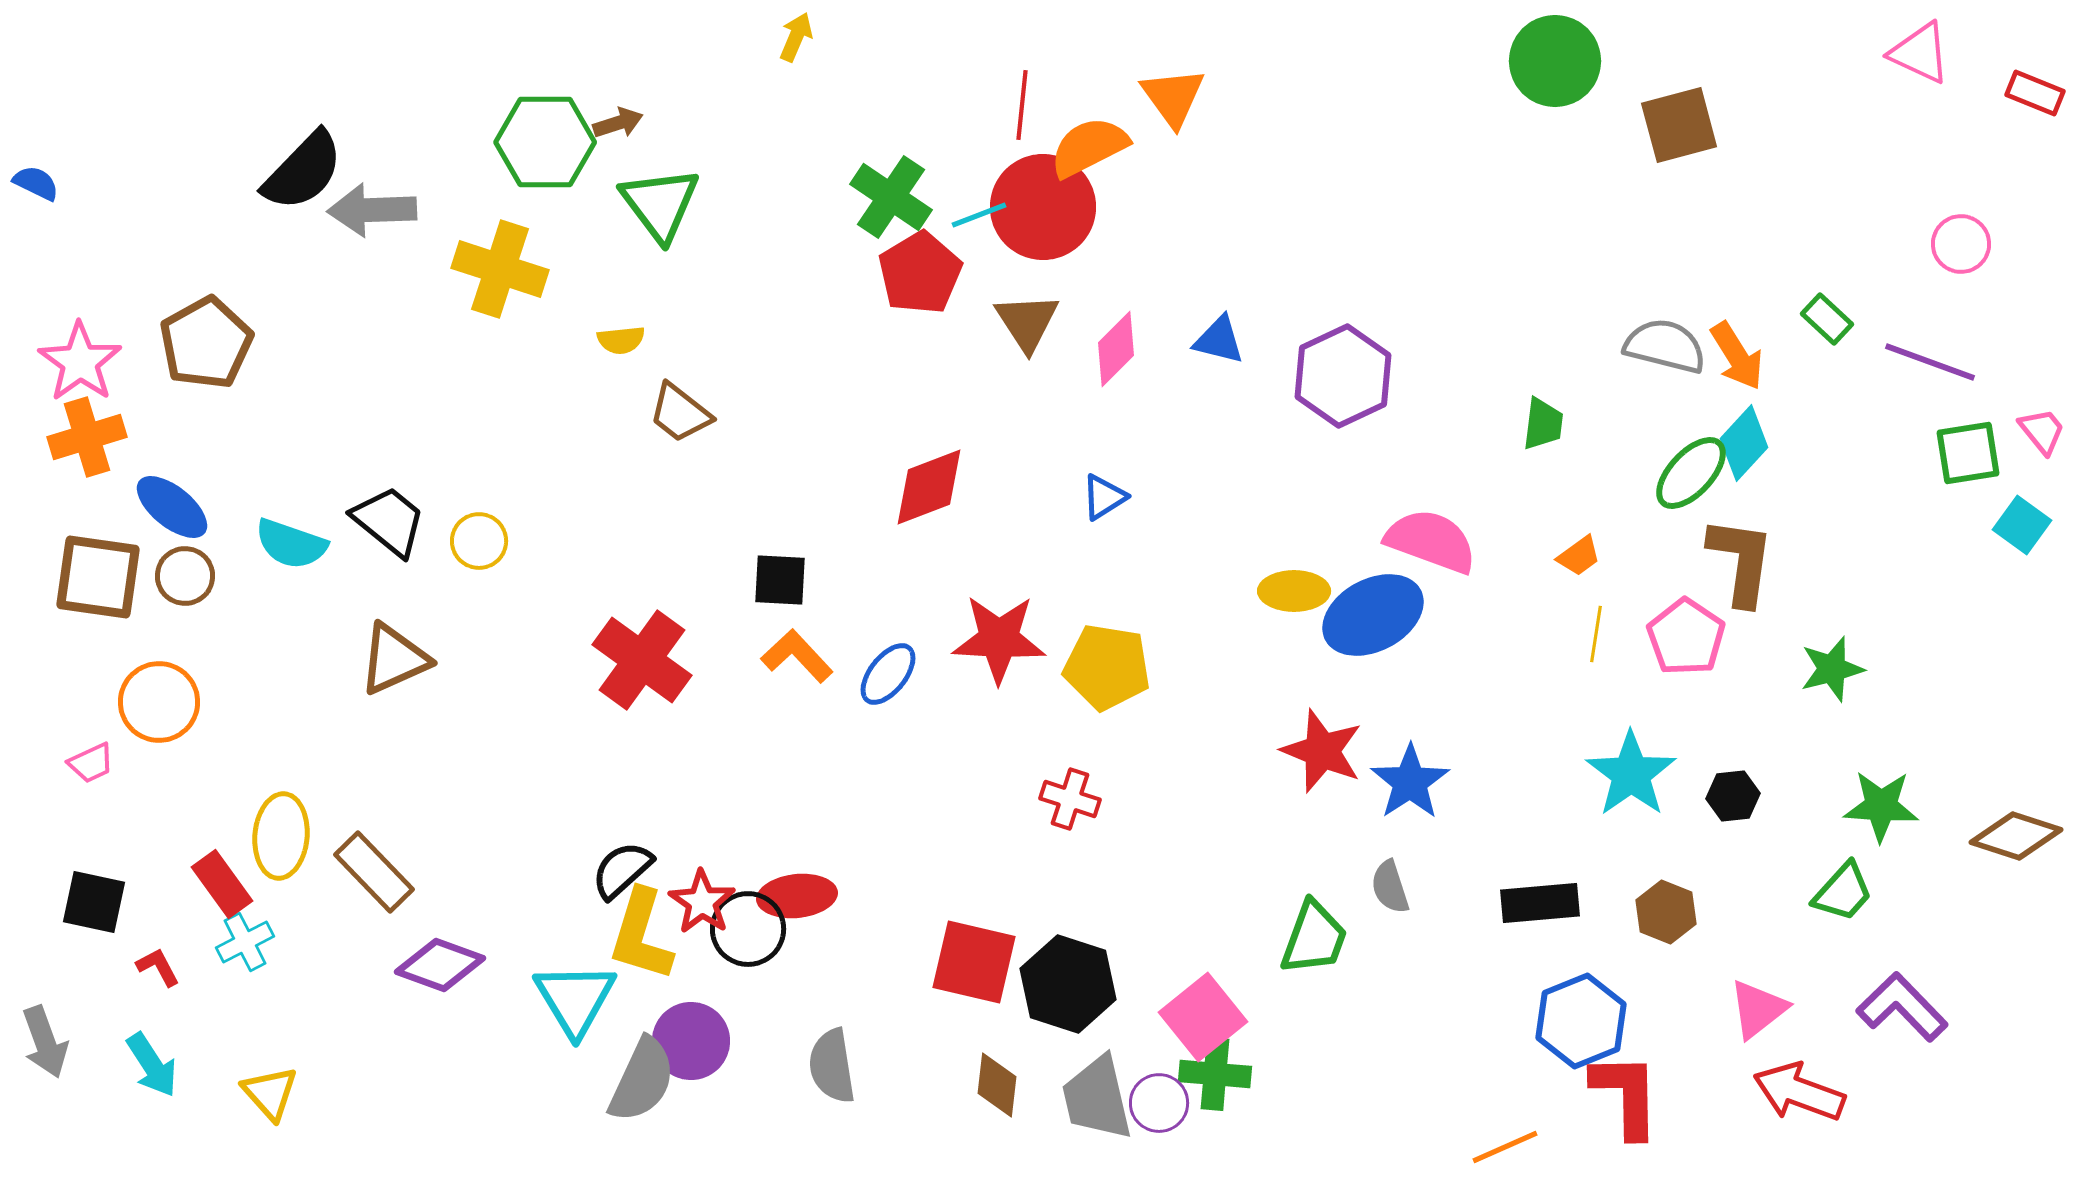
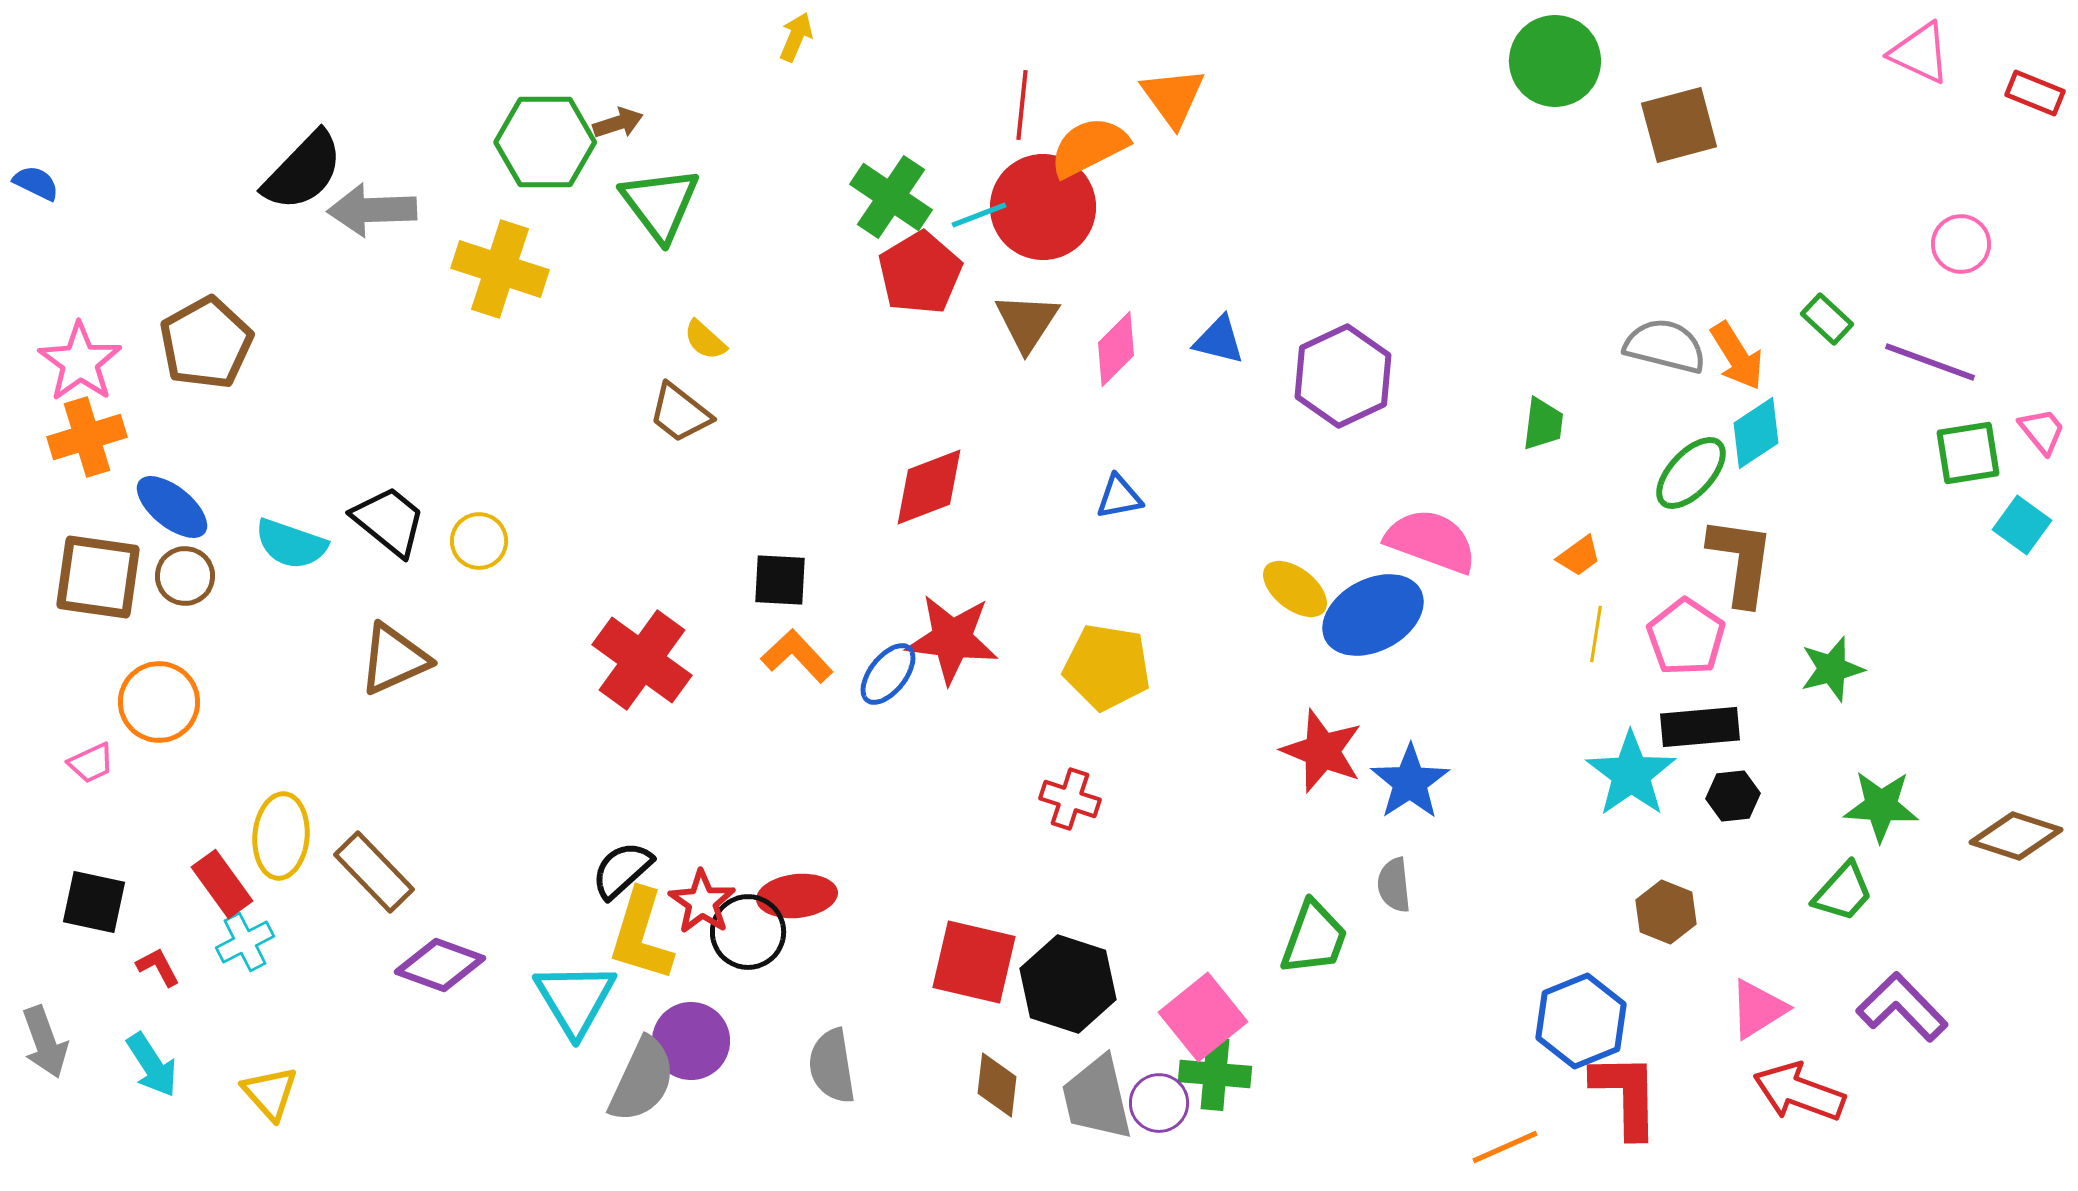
brown triangle at (1027, 322): rotated 6 degrees clockwise
yellow semicircle at (621, 340): moved 84 px right; rotated 48 degrees clockwise
cyan diamond at (1744, 443): moved 12 px right, 10 px up; rotated 14 degrees clockwise
blue triangle at (1104, 497): moved 15 px right; rotated 21 degrees clockwise
yellow ellipse at (1294, 591): moved 1 px right, 2 px up; rotated 38 degrees clockwise
red star at (999, 639): moved 47 px left; rotated 4 degrees clockwise
gray semicircle at (1390, 887): moved 4 px right, 2 px up; rotated 12 degrees clockwise
black rectangle at (1540, 903): moved 160 px right, 176 px up
black circle at (748, 929): moved 3 px down
pink triangle at (1758, 1009): rotated 6 degrees clockwise
